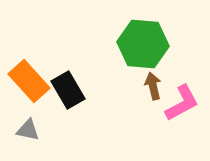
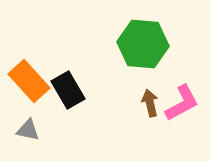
brown arrow: moved 3 px left, 17 px down
